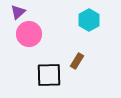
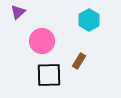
pink circle: moved 13 px right, 7 px down
brown rectangle: moved 2 px right
